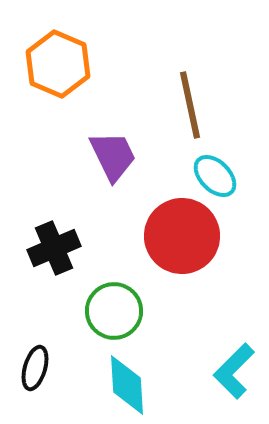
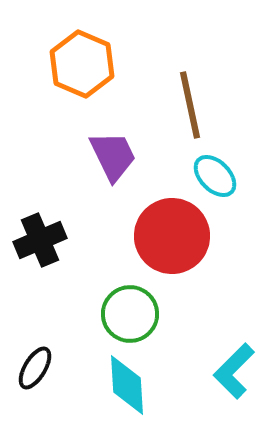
orange hexagon: moved 24 px right
red circle: moved 10 px left
black cross: moved 14 px left, 8 px up
green circle: moved 16 px right, 3 px down
black ellipse: rotated 15 degrees clockwise
